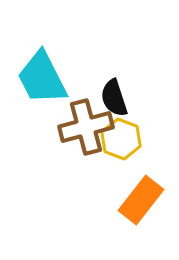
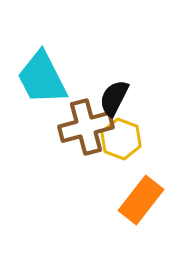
black semicircle: rotated 45 degrees clockwise
